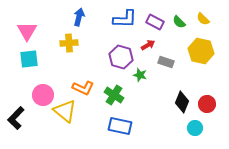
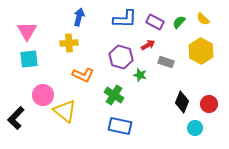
green semicircle: rotated 88 degrees clockwise
yellow hexagon: rotated 15 degrees clockwise
orange L-shape: moved 13 px up
red circle: moved 2 px right
